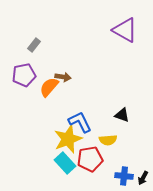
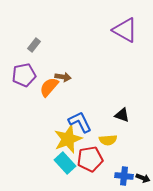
black arrow: rotated 96 degrees counterclockwise
